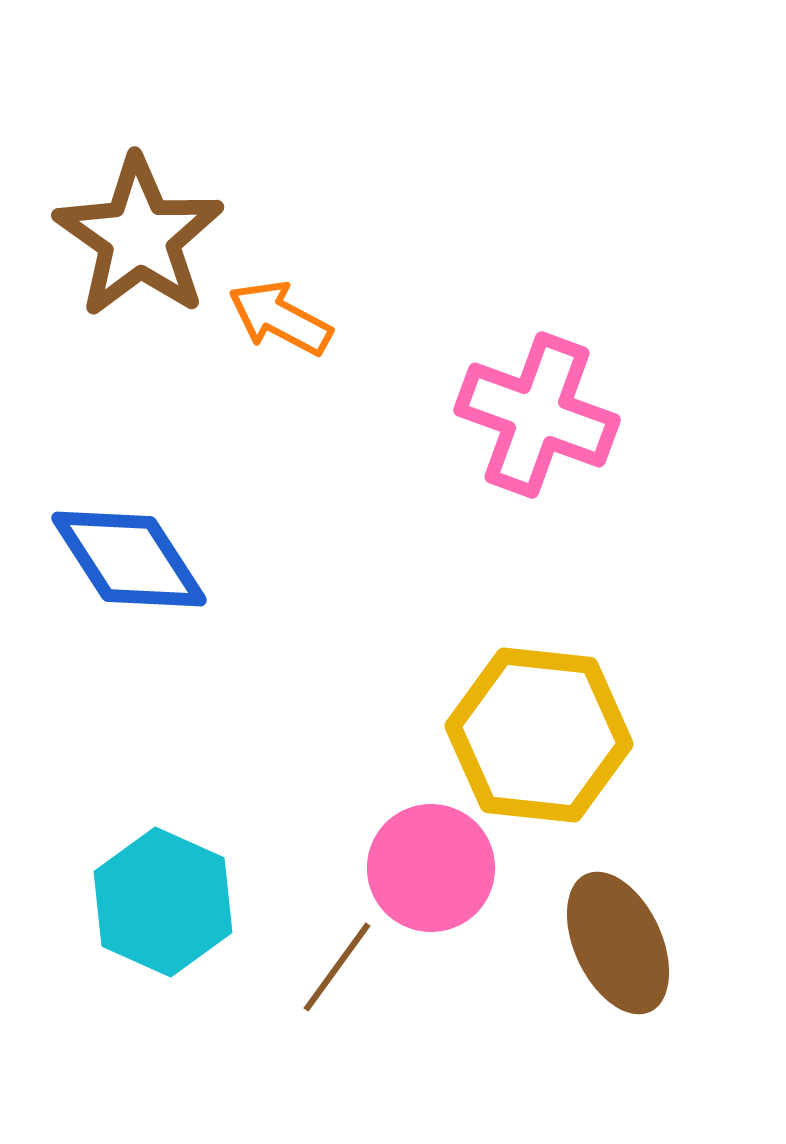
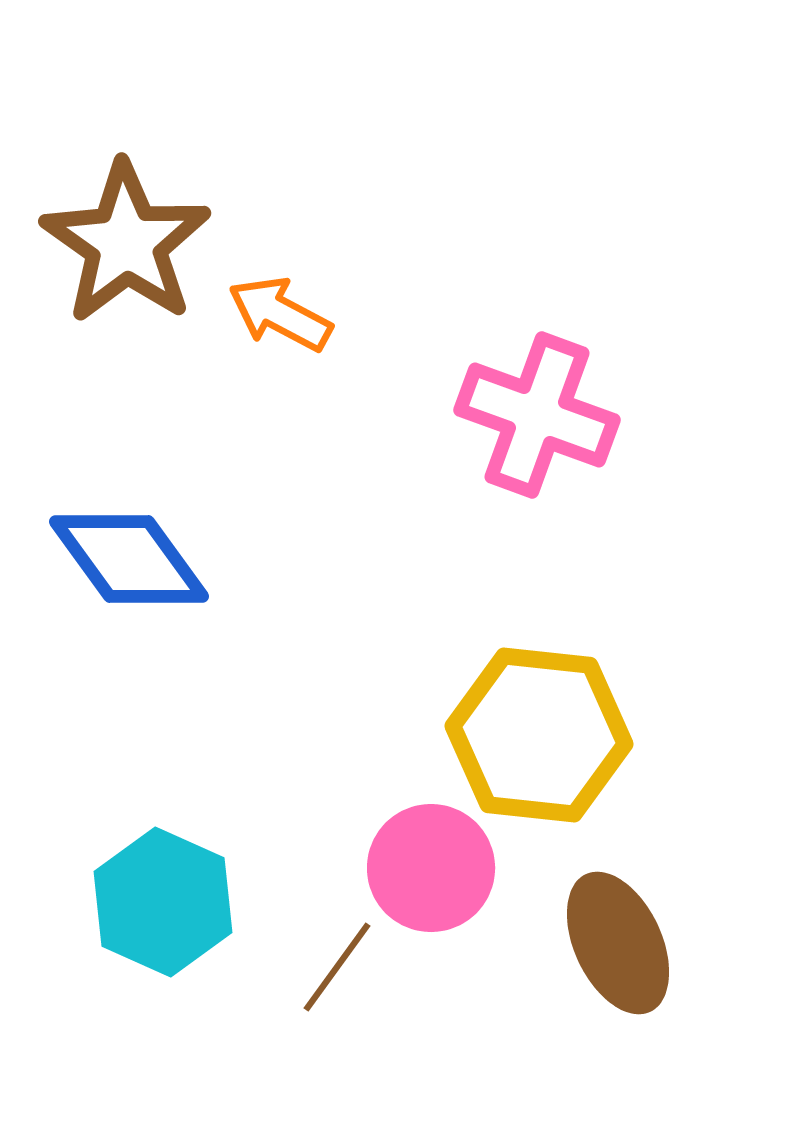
brown star: moved 13 px left, 6 px down
orange arrow: moved 4 px up
blue diamond: rotated 3 degrees counterclockwise
